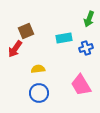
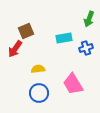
pink trapezoid: moved 8 px left, 1 px up
